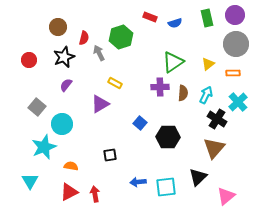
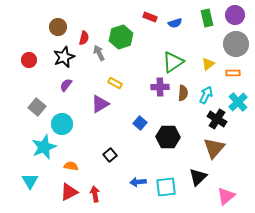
black square: rotated 32 degrees counterclockwise
